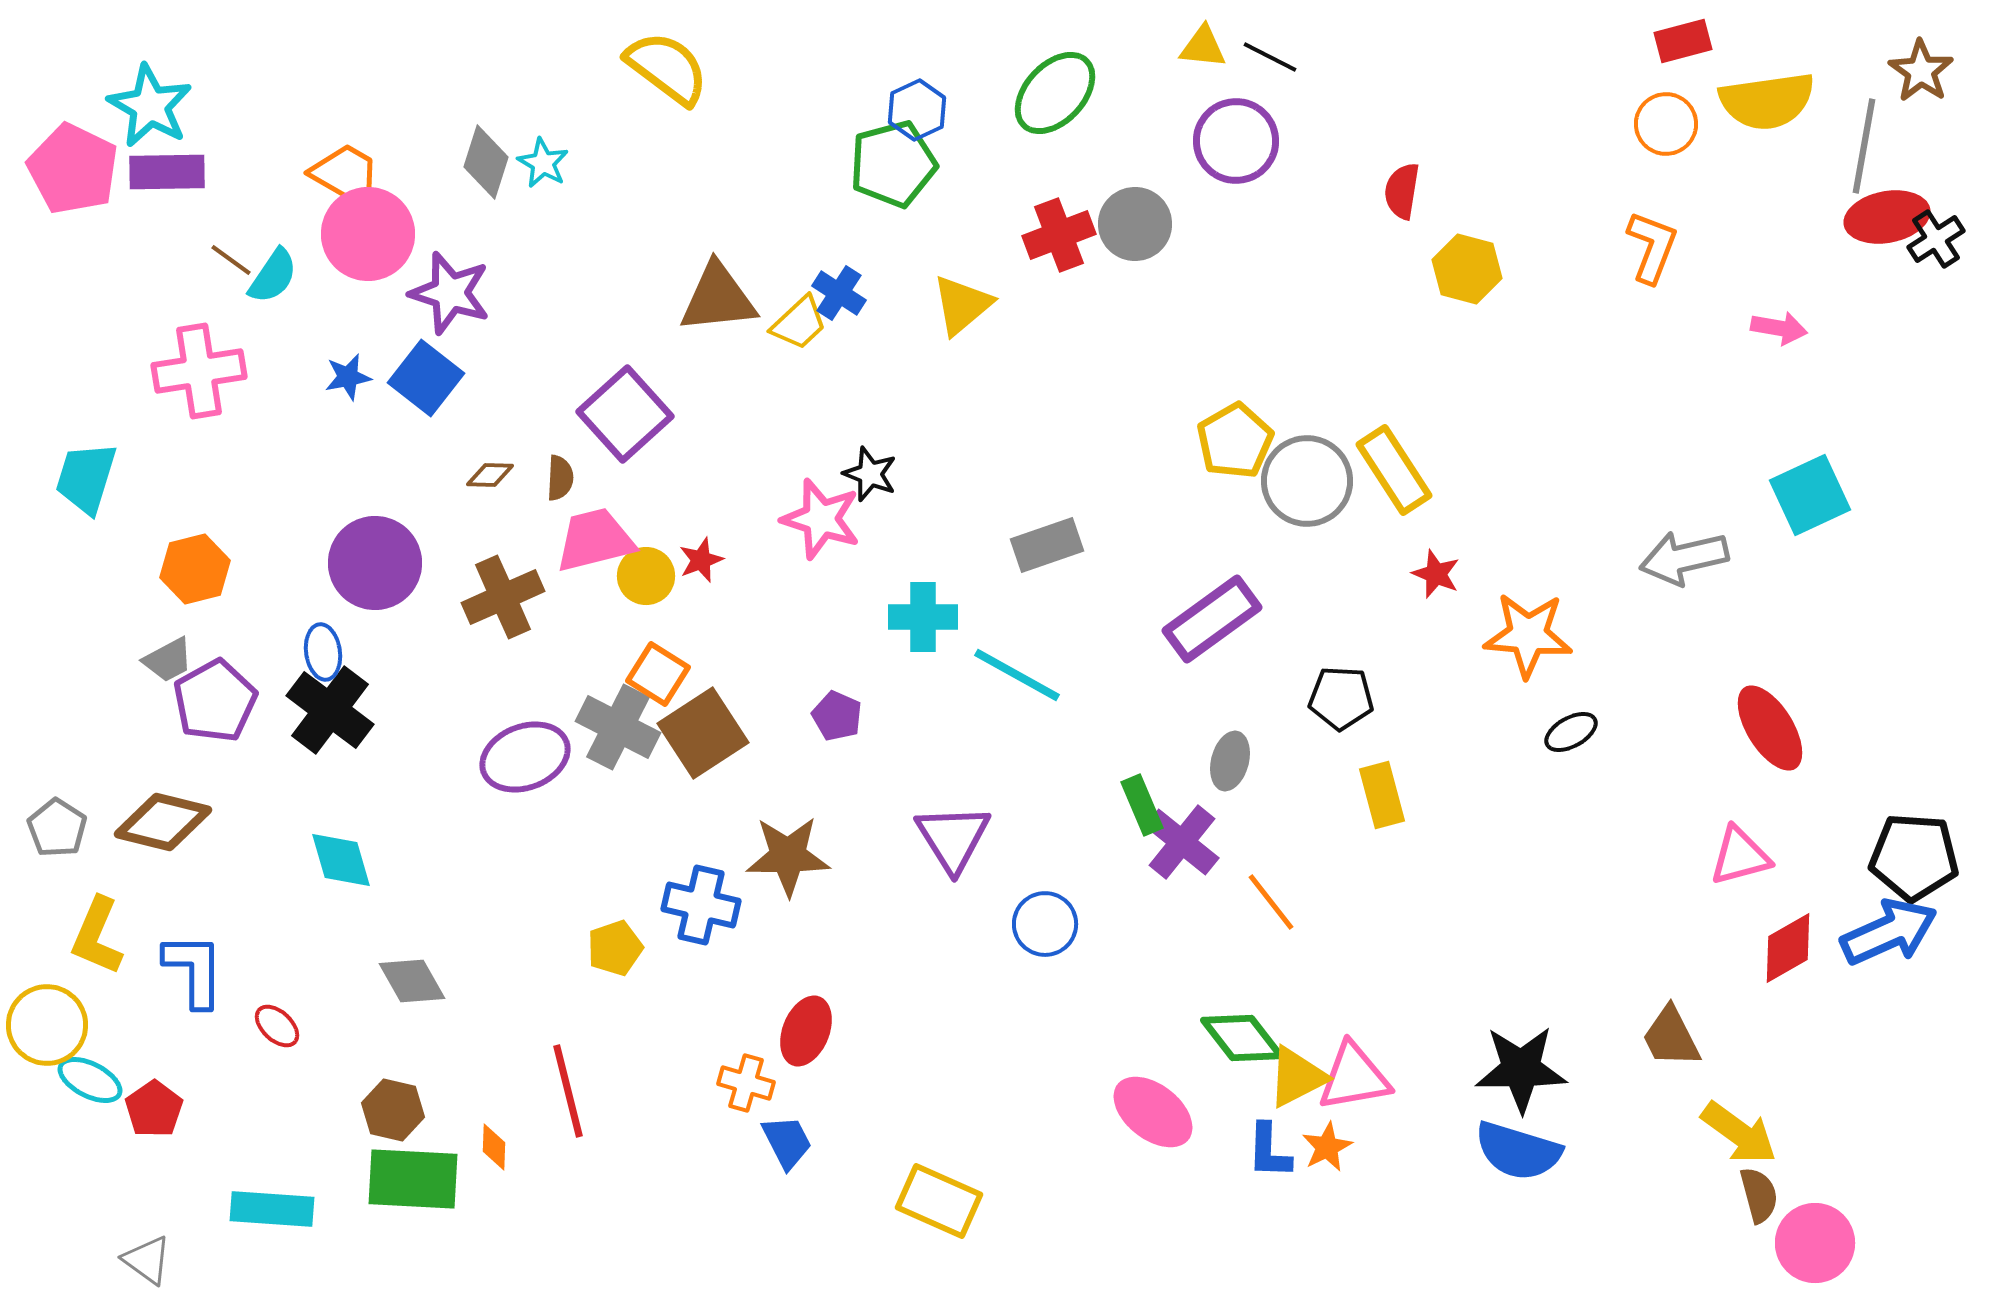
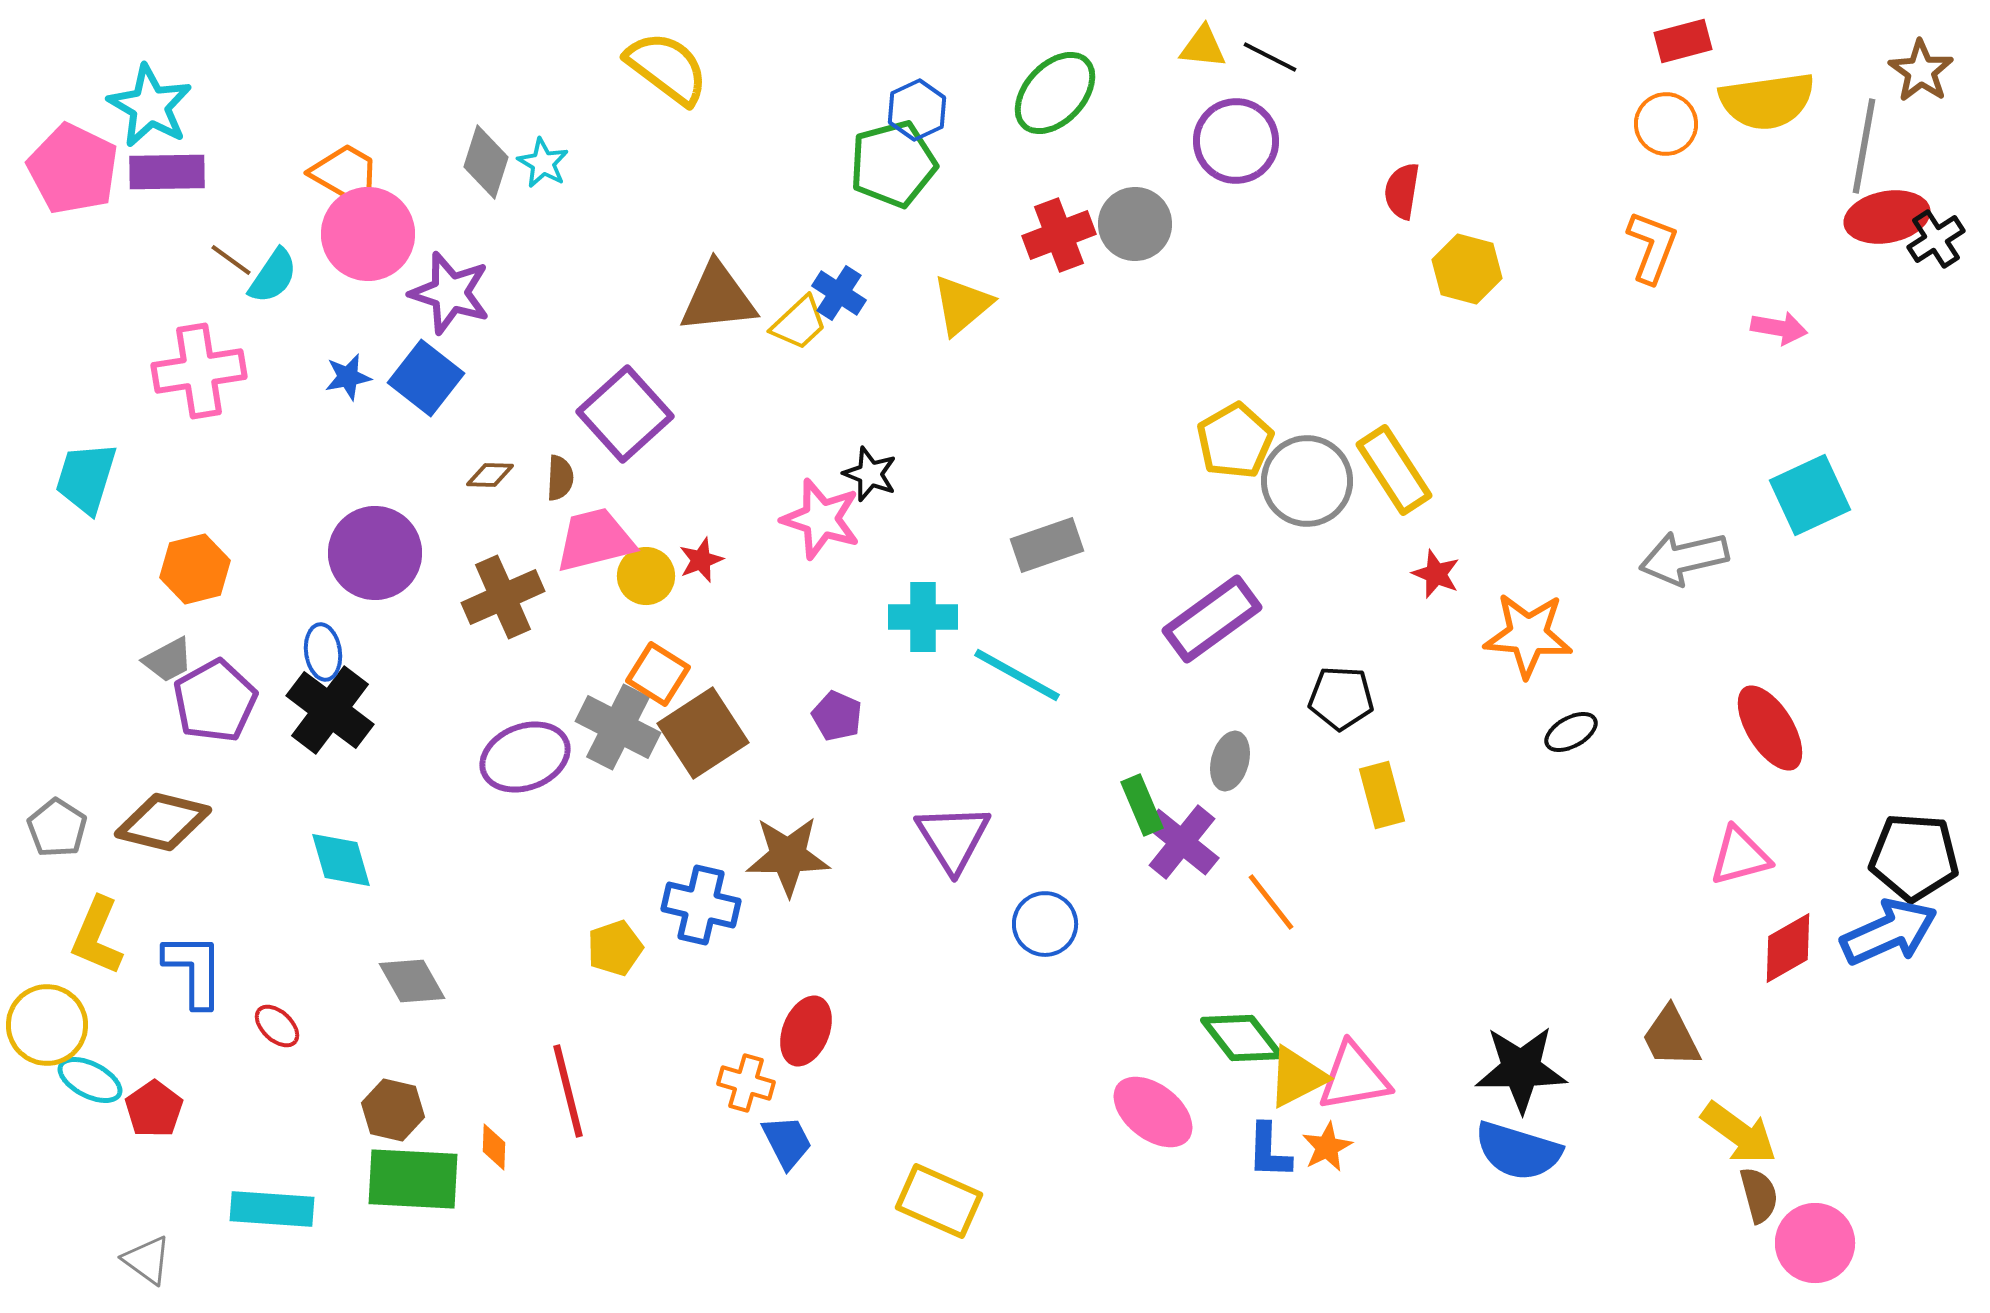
purple circle at (375, 563): moved 10 px up
